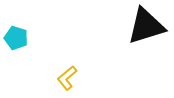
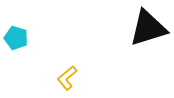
black triangle: moved 2 px right, 2 px down
